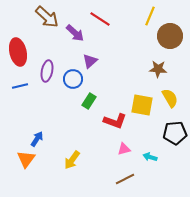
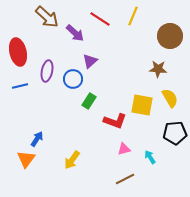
yellow line: moved 17 px left
cyan arrow: rotated 40 degrees clockwise
